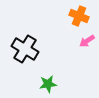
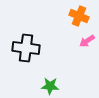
black cross: moved 1 px right, 1 px up; rotated 24 degrees counterclockwise
green star: moved 2 px right, 2 px down; rotated 12 degrees clockwise
